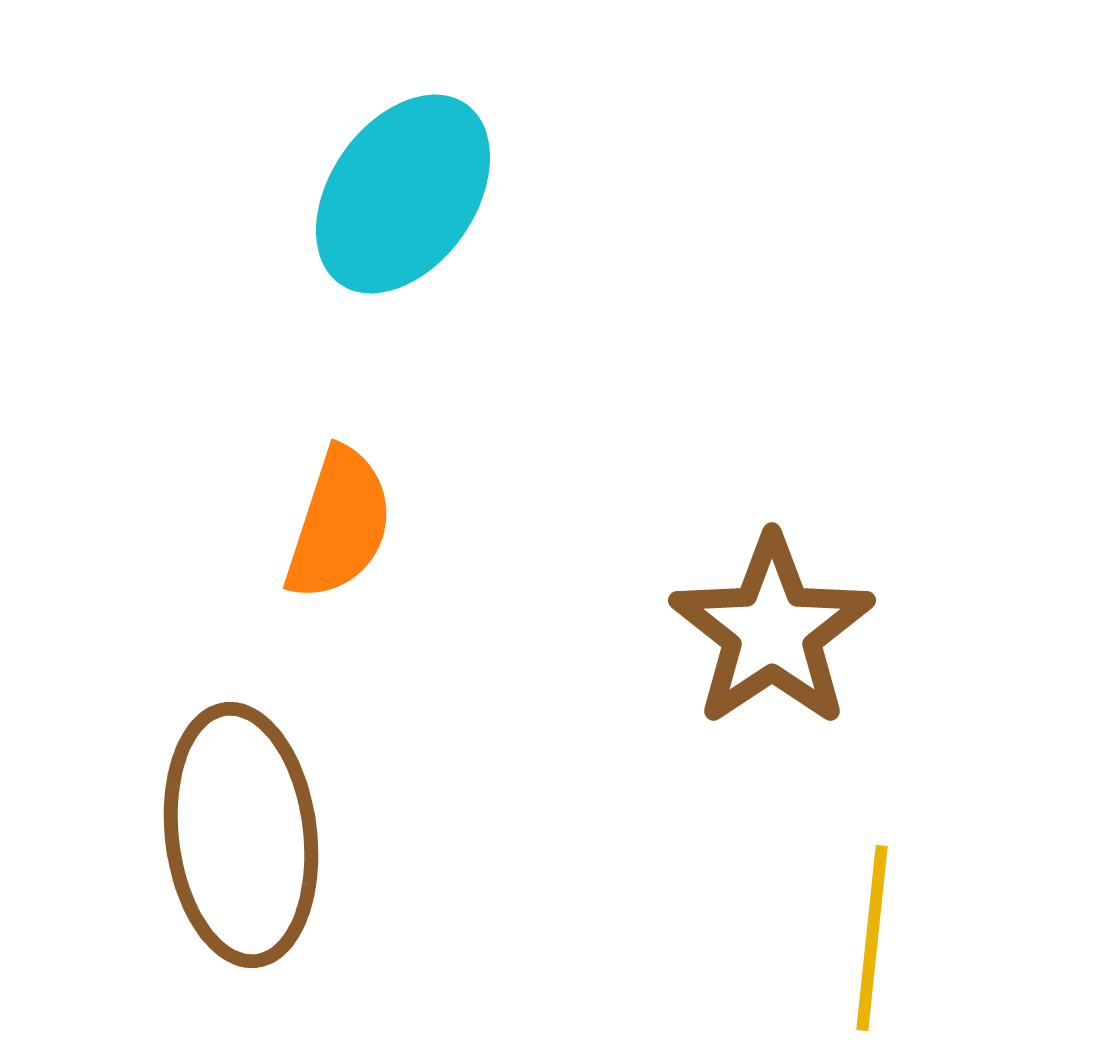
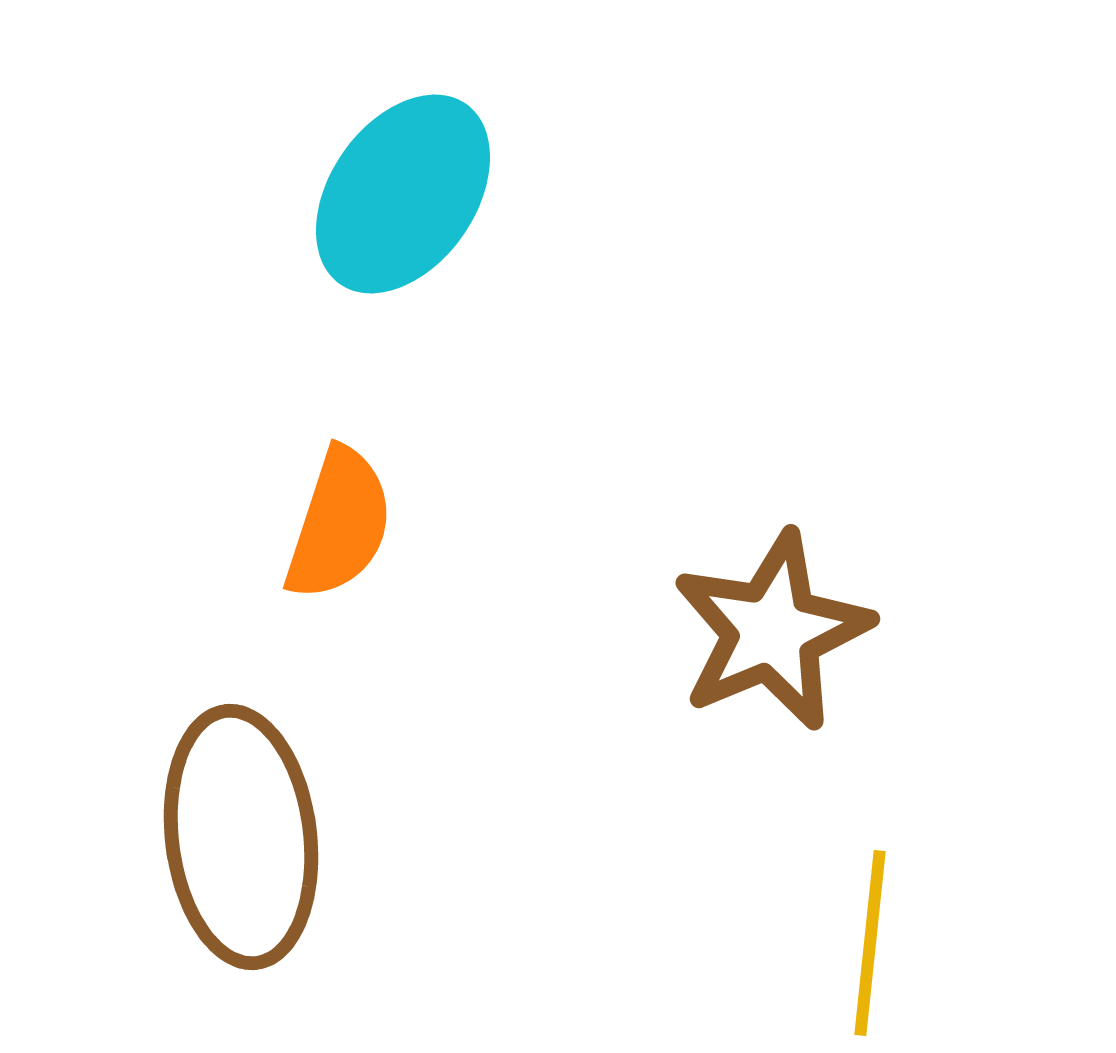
brown star: rotated 11 degrees clockwise
brown ellipse: moved 2 px down
yellow line: moved 2 px left, 5 px down
